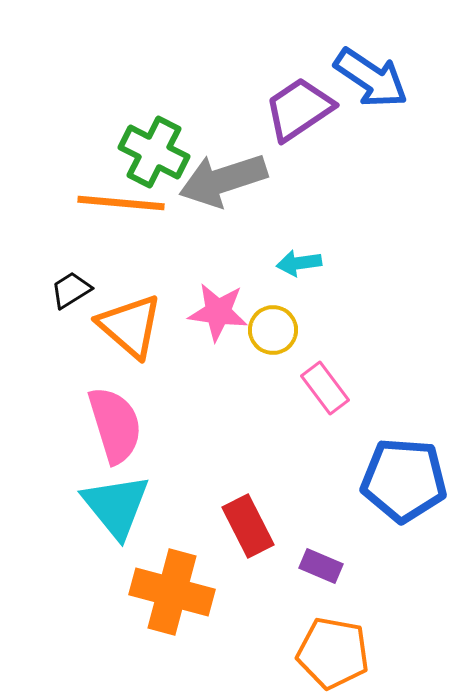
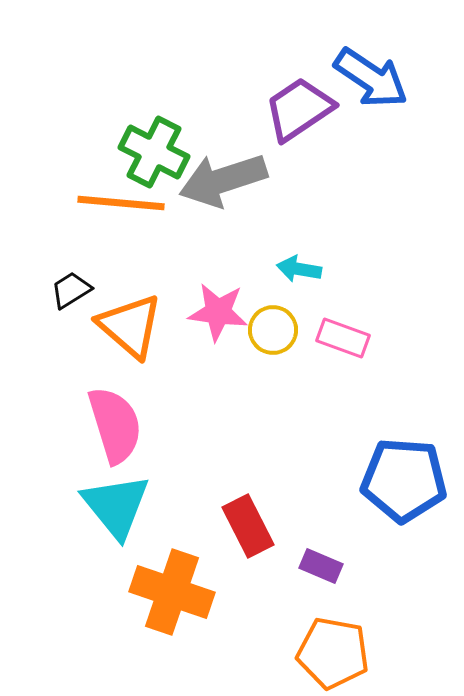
cyan arrow: moved 6 px down; rotated 18 degrees clockwise
pink rectangle: moved 18 px right, 50 px up; rotated 33 degrees counterclockwise
orange cross: rotated 4 degrees clockwise
